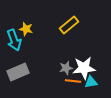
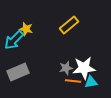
cyan arrow: rotated 65 degrees clockwise
